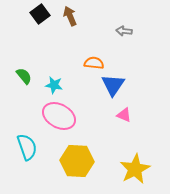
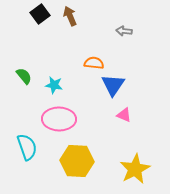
pink ellipse: moved 3 px down; rotated 28 degrees counterclockwise
